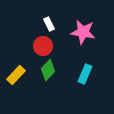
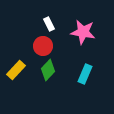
yellow rectangle: moved 5 px up
